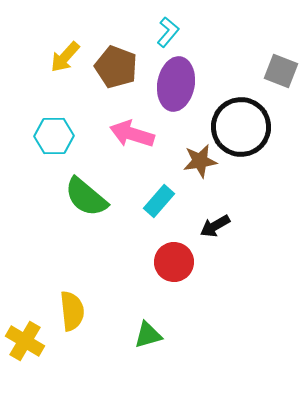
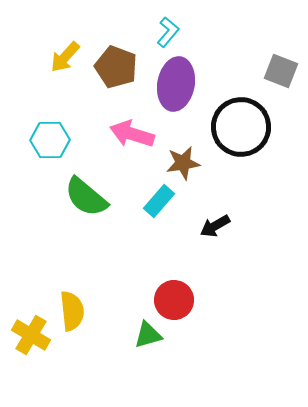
cyan hexagon: moved 4 px left, 4 px down
brown star: moved 17 px left, 2 px down
red circle: moved 38 px down
yellow cross: moved 6 px right, 6 px up
